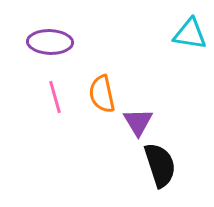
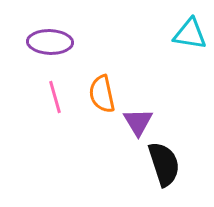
black semicircle: moved 4 px right, 1 px up
